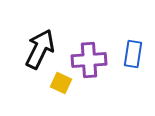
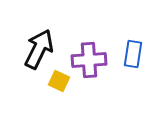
black arrow: moved 1 px left
yellow square: moved 2 px left, 2 px up
